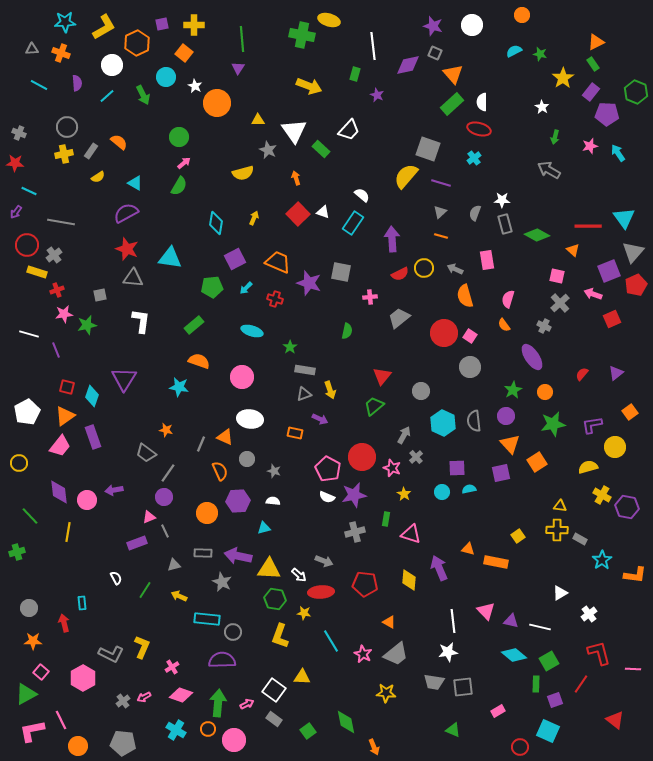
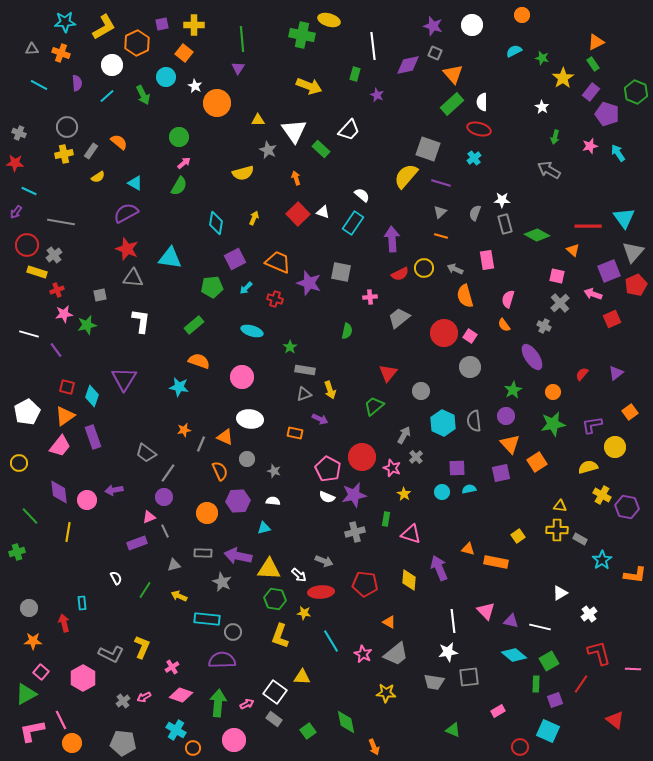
green star at (540, 54): moved 2 px right, 4 px down
purple pentagon at (607, 114): rotated 15 degrees clockwise
purple line at (56, 350): rotated 14 degrees counterclockwise
red triangle at (382, 376): moved 6 px right, 3 px up
orange circle at (545, 392): moved 8 px right
orange star at (166, 430): moved 18 px right; rotated 24 degrees counterclockwise
gray square at (463, 687): moved 6 px right, 10 px up
white square at (274, 690): moved 1 px right, 2 px down
orange circle at (208, 729): moved 15 px left, 19 px down
orange circle at (78, 746): moved 6 px left, 3 px up
